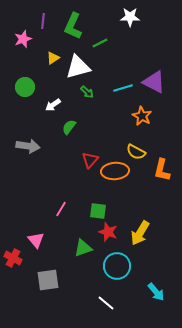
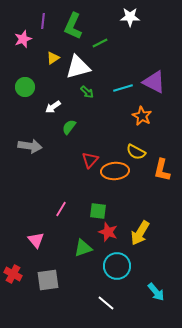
white arrow: moved 2 px down
gray arrow: moved 2 px right
red cross: moved 16 px down
